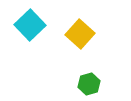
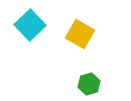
yellow square: rotated 12 degrees counterclockwise
